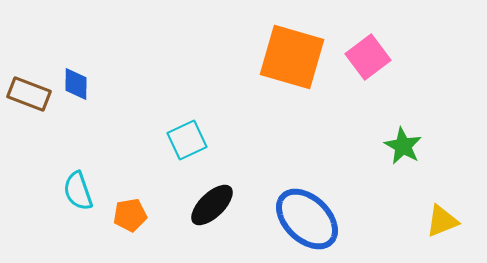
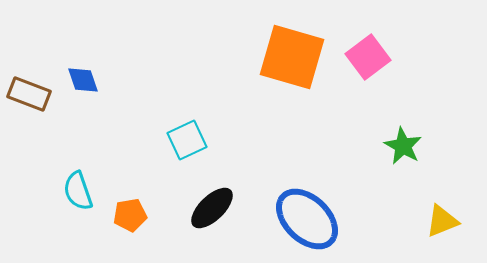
blue diamond: moved 7 px right, 4 px up; rotated 20 degrees counterclockwise
black ellipse: moved 3 px down
